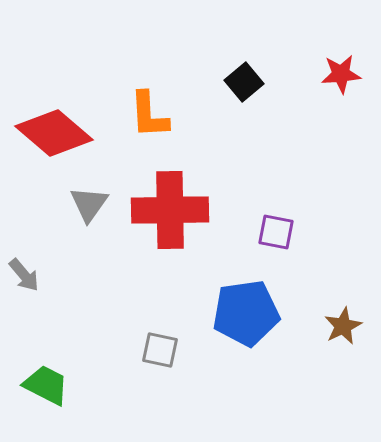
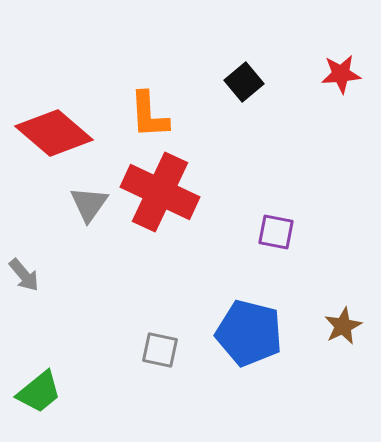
red cross: moved 10 px left, 18 px up; rotated 26 degrees clockwise
blue pentagon: moved 3 px right, 20 px down; rotated 22 degrees clockwise
green trapezoid: moved 7 px left, 7 px down; rotated 114 degrees clockwise
